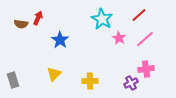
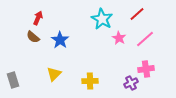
red line: moved 2 px left, 1 px up
brown semicircle: moved 12 px right, 13 px down; rotated 32 degrees clockwise
